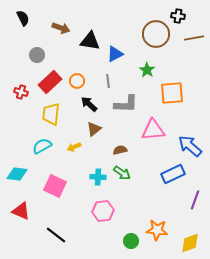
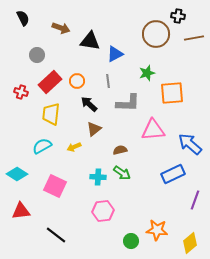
green star: moved 3 px down; rotated 21 degrees clockwise
gray L-shape: moved 2 px right, 1 px up
blue arrow: moved 2 px up
cyan diamond: rotated 25 degrees clockwise
red triangle: rotated 30 degrees counterclockwise
yellow diamond: rotated 20 degrees counterclockwise
